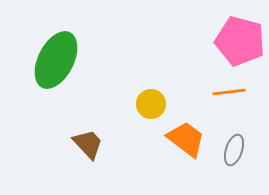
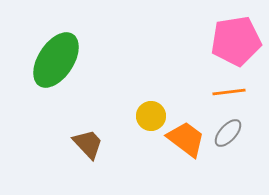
pink pentagon: moved 4 px left; rotated 24 degrees counterclockwise
green ellipse: rotated 6 degrees clockwise
yellow circle: moved 12 px down
gray ellipse: moved 6 px left, 17 px up; rotated 24 degrees clockwise
